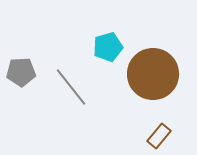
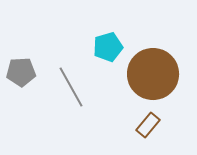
gray line: rotated 9 degrees clockwise
brown rectangle: moved 11 px left, 11 px up
